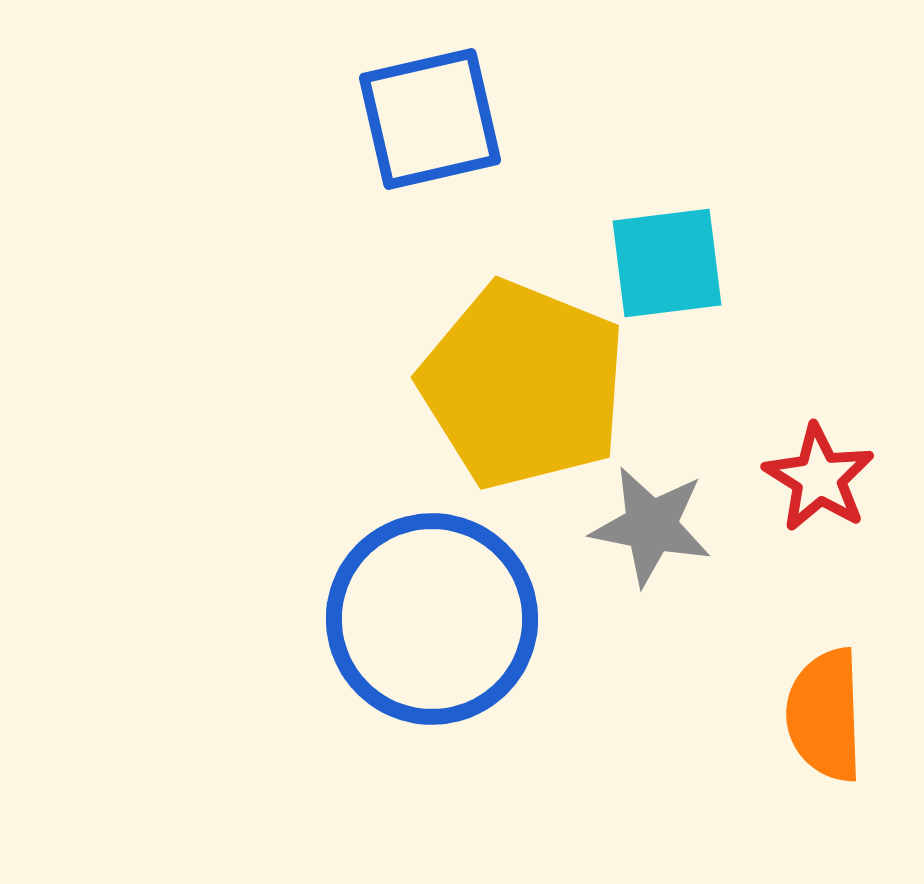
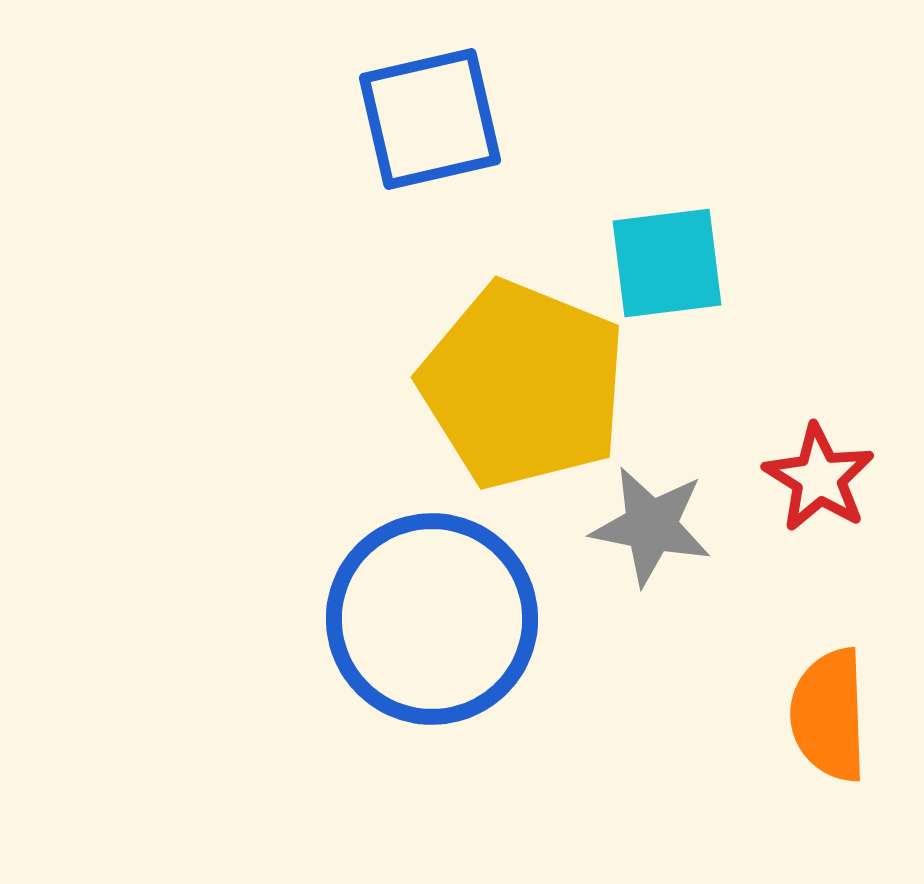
orange semicircle: moved 4 px right
